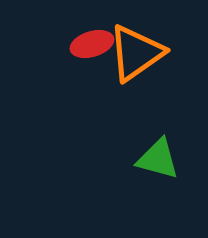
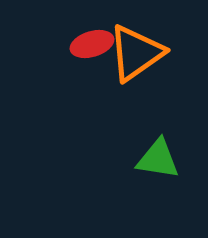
green triangle: rotated 6 degrees counterclockwise
